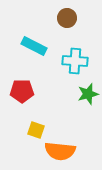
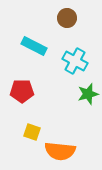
cyan cross: rotated 25 degrees clockwise
yellow square: moved 4 px left, 2 px down
